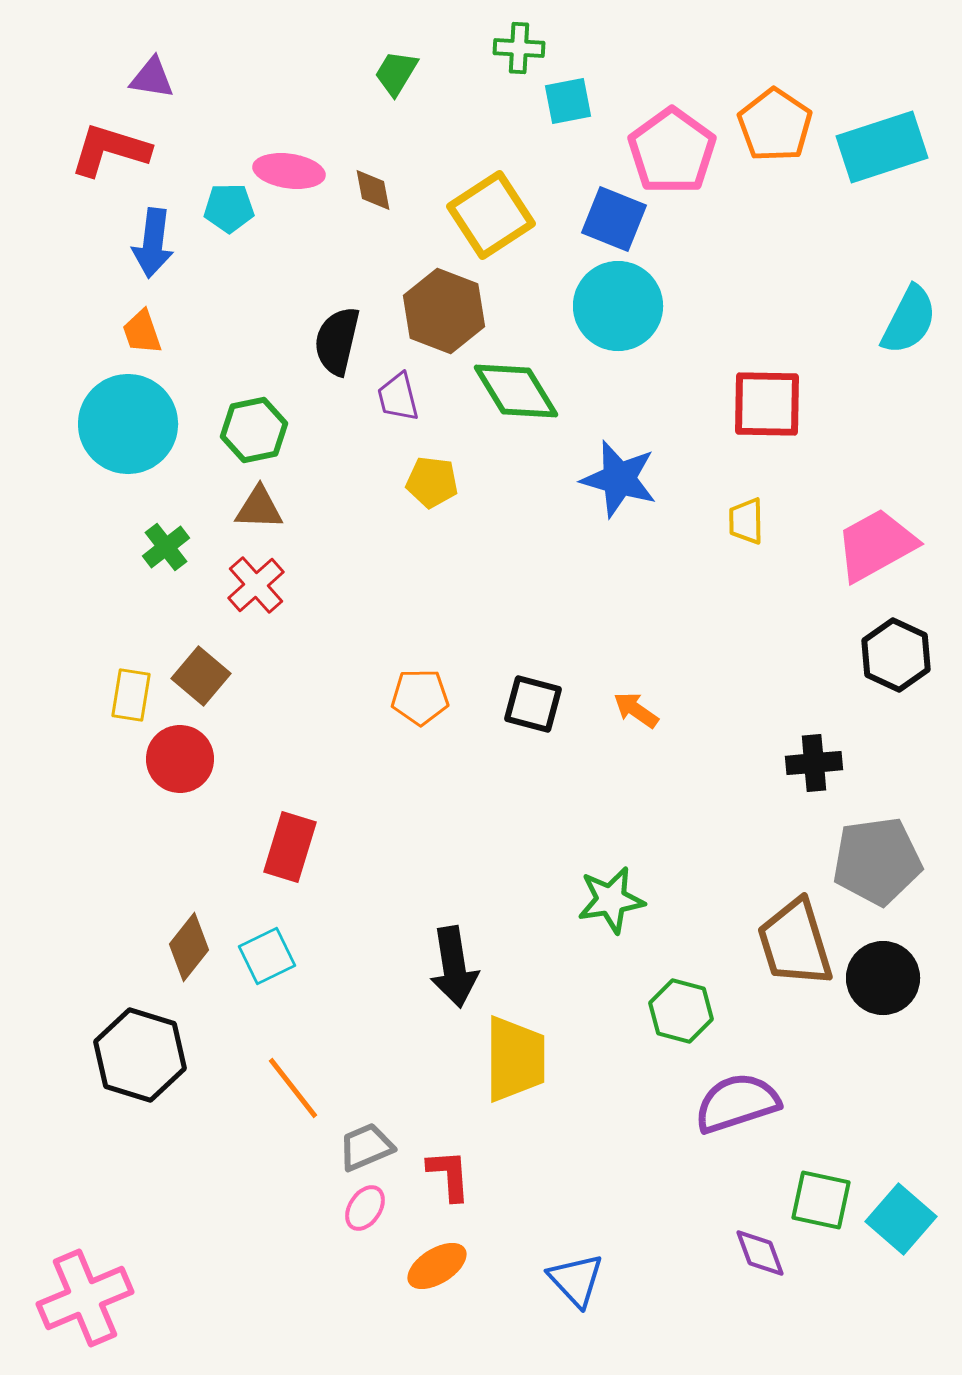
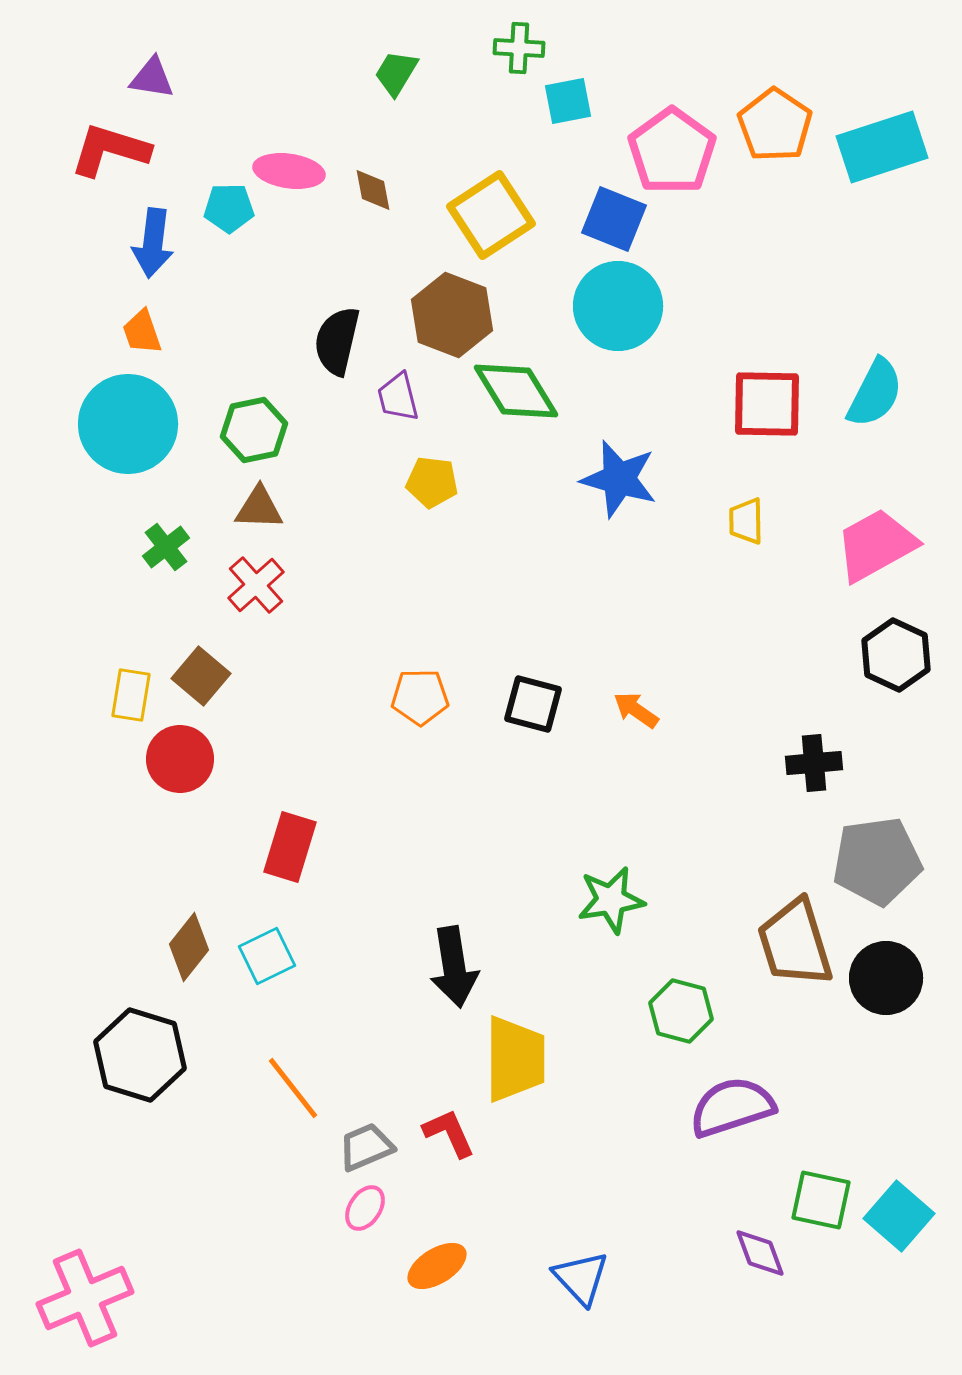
brown hexagon at (444, 311): moved 8 px right, 4 px down
cyan semicircle at (909, 320): moved 34 px left, 73 px down
black circle at (883, 978): moved 3 px right
purple semicircle at (737, 1103): moved 5 px left, 4 px down
red L-shape at (449, 1175): moved 42 px up; rotated 20 degrees counterclockwise
cyan square at (901, 1219): moved 2 px left, 3 px up
blue triangle at (576, 1280): moved 5 px right, 2 px up
